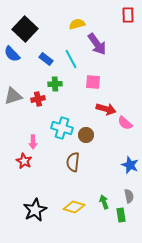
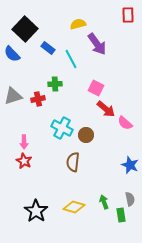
yellow semicircle: moved 1 px right
blue rectangle: moved 2 px right, 11 px up
pink square: moved 3 px right, 6 px down; rotated 21 degrees clockwise
red arrow: rotated 24 degrees clockwise
cyan cross: rotated 10 degrees clockwise
pink arrow: moved 9 px left
gray semicircle: moved 1 px right, 3 px down
black star: moved 1 px right, 1 px down; rotated 10 degrees counterclockwise
